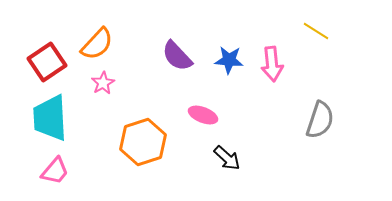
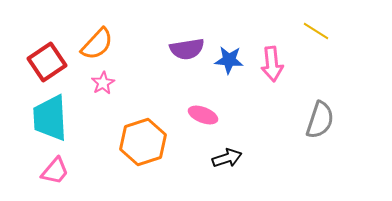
purple semicircle: moved 10 px right, 7 px up; rotated 56 degrees counterclockwise
black arrow: rotated 60 degrees counterclockwise
